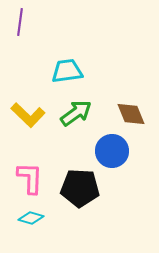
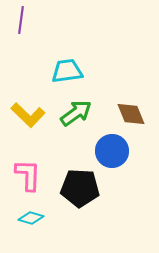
purple line: moved 1 px right, 2 px up
pink L-shape: moved 2 px left, 3 px up
